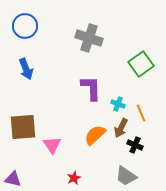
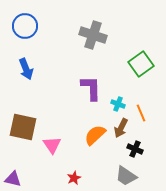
gray cross: moved 4 px right, 3 px up
brown square: rotated 16 degrees clockwise
black cross: moved 4 px down
